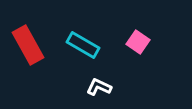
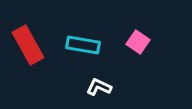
cyan rectangle: rotated 20 degrees counterclockwise
